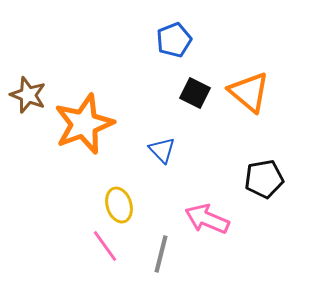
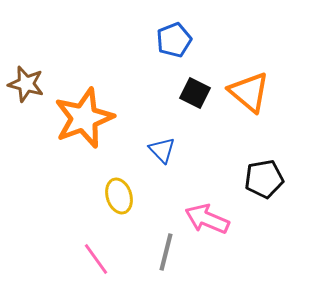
brown star: moved 2 px left, 11 px up; rotated 6 degrees counterclockwise
orange star: moved 6 px up
yellow ellipse: moved 9 px up
pink line: moved 9 px left, 13 px down
gray line: moved 5 px right, 2 px up
